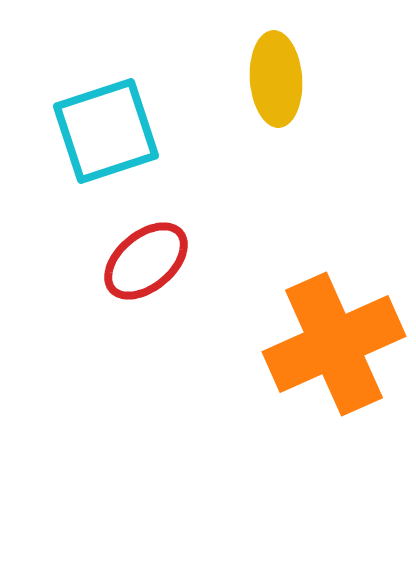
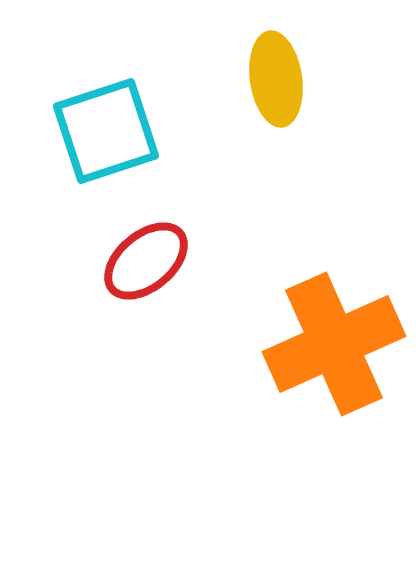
yellow ellipse: rotated 4 degrees counterclockwise
